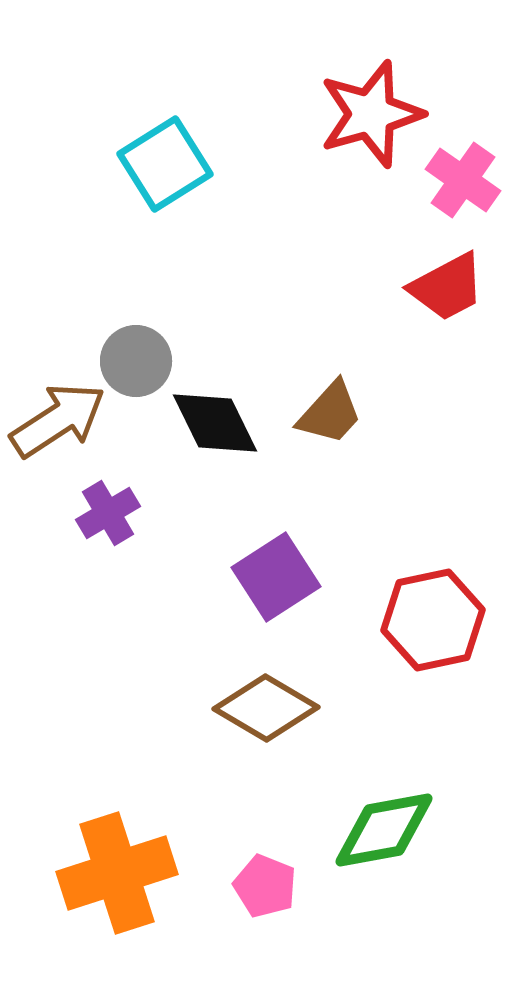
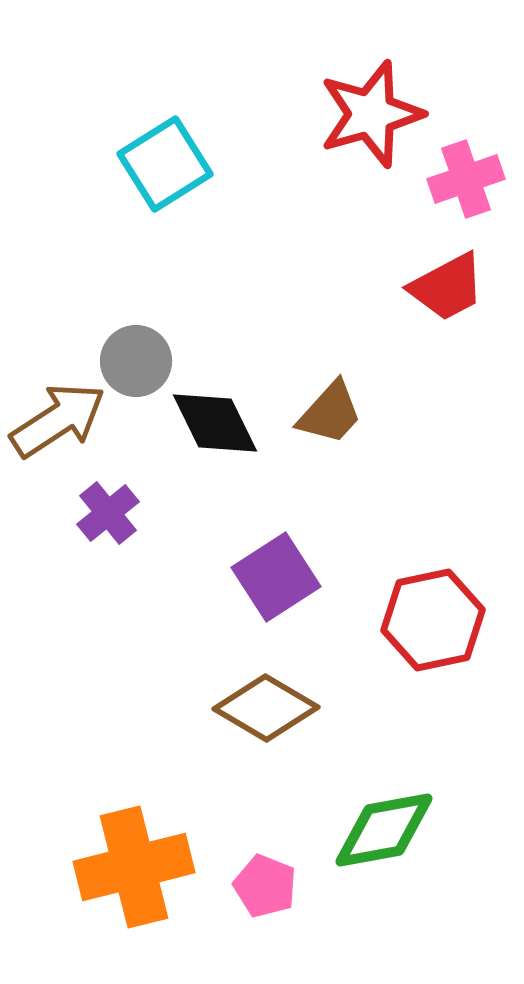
pink cross: moved 3 px right, 1 px up; rotated 36 degrees clockwise
purple cross: rotated 8 degrees counterclockwise
orange cross: moved 17 px right, 6 px up; rotated 4 degrees clockwise
